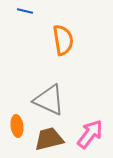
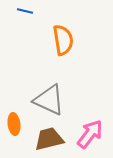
orange ellipse: moved 3 px left, 2 px up
